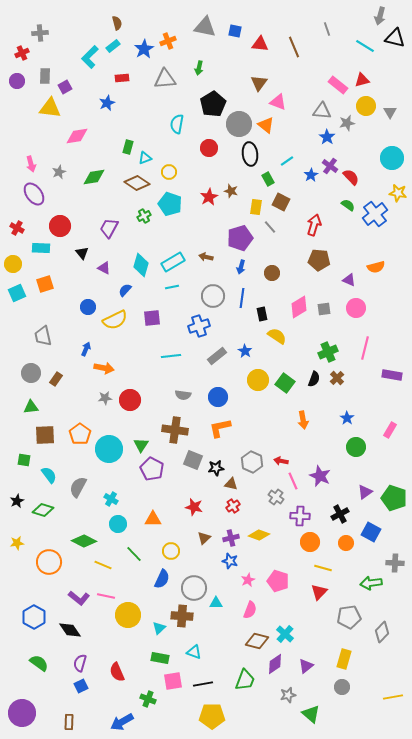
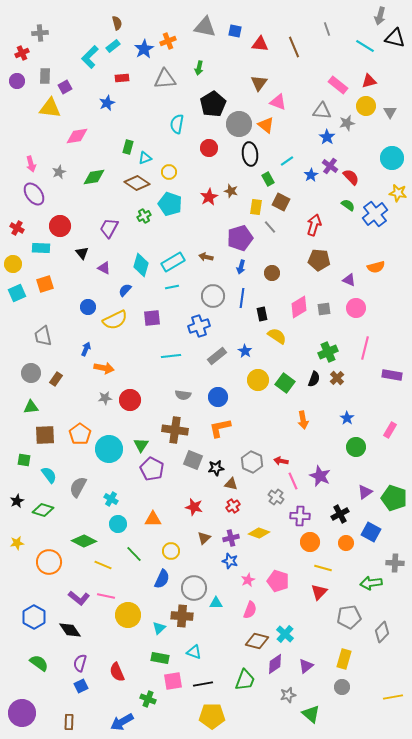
red triangle at (362, 80): moved 7 px right, 1 px down
yellow diamond at (259, 535): moved 2 px up
